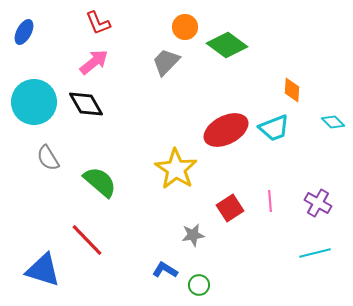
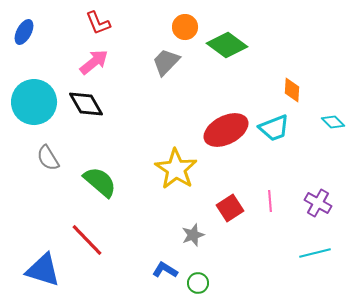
gray star: rotated 10 degrees counterclockwise
green circle: moved 1 px left, 2 px up
